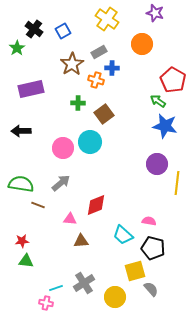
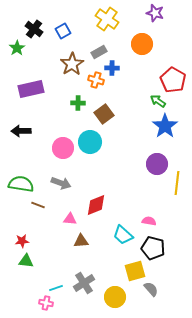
blue star: rotated 25 degrees clockwise
gray arrow: rotated 60 degrees clockwise
